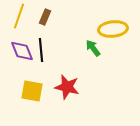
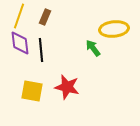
yellow ellipse: moved 1 px right
purple diamond: moved 2 px left, 8 px up; rotated 15 degrees clockwise
